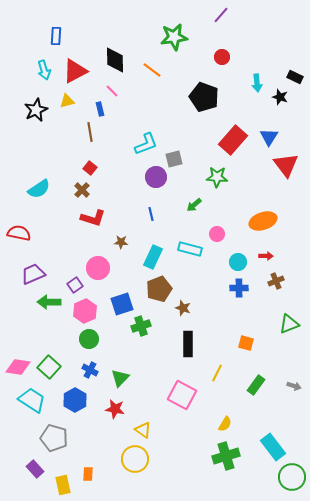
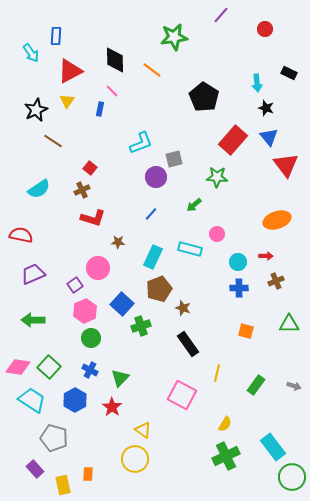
red circle at (222, 57): moved 43 px right, 28 px up
cyan arrow at (44, 70): moved 13 px left, 17 px up; rotated 18 degrees counterclockwise
red triangle at (75, 71): moved 5 px left
black rectangle at (295, 77): moved 6 px left, 4 px up
black pentagon at (204, 97): rotated 12 degrees clockwise
black star at (280, 97): moved 14 px left, 11 px down
yellow triangle at (67, 101): rotated 42 degrees counterclockwise
blue rectangle at (100, 109): rotated 24 degrees clockwise
brown line at (90, 132): moved 37 px left, 9 px down; rotated 48 degrees counterclockwise
blue triangle at (269, 137): rotated 12 degrees counterclockwise
cyan L-shape at (146, 144): moved 5 px left, 1 px up
brown cross at (82, 190): rotated 21 degrees clockwise
blue line at (151, 214): rotated 56 degrees clockwise
orange ellipse at (263, 221): moved 14 px right, 1 px up
red semicircle at (19, 233): moved 2 px right, 2 px down
brown star at (121, 242): moved 3 px left
green arrow at (49, 302): moved 16 px left, 18 px down
blue square at (122, 304): rotated 30 degrees counterclockwise
green triangle at (289, 324): rotated 20 degrees clockwise
green circle at (89, 339): moved 2 px right, 1 px up
orange square at (246, 343): moved 12 px up
black rectangle at (188, 344): rotated 35 degrees counterclockwise
yellow line at (217, 373): rotated 12 degrees counterclockwise
red star at (115, 409): moved 3 px left, 2 px up; rotated 24 degrees clockwise
green cross at (226, 456): rotated 8 degrees counterclockwise
